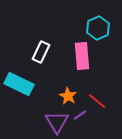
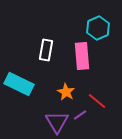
white rectangle: moved 5 px right, 2 px up; rotated 15 degrees counterclockwise
orange star: moved 2 px left, 4 px up
